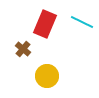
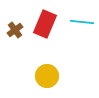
cyan line: rotated 20 degrees counterclockwise
brown cross: moved 8 px left, 19 px up; rotated 14 degrees clockwise
